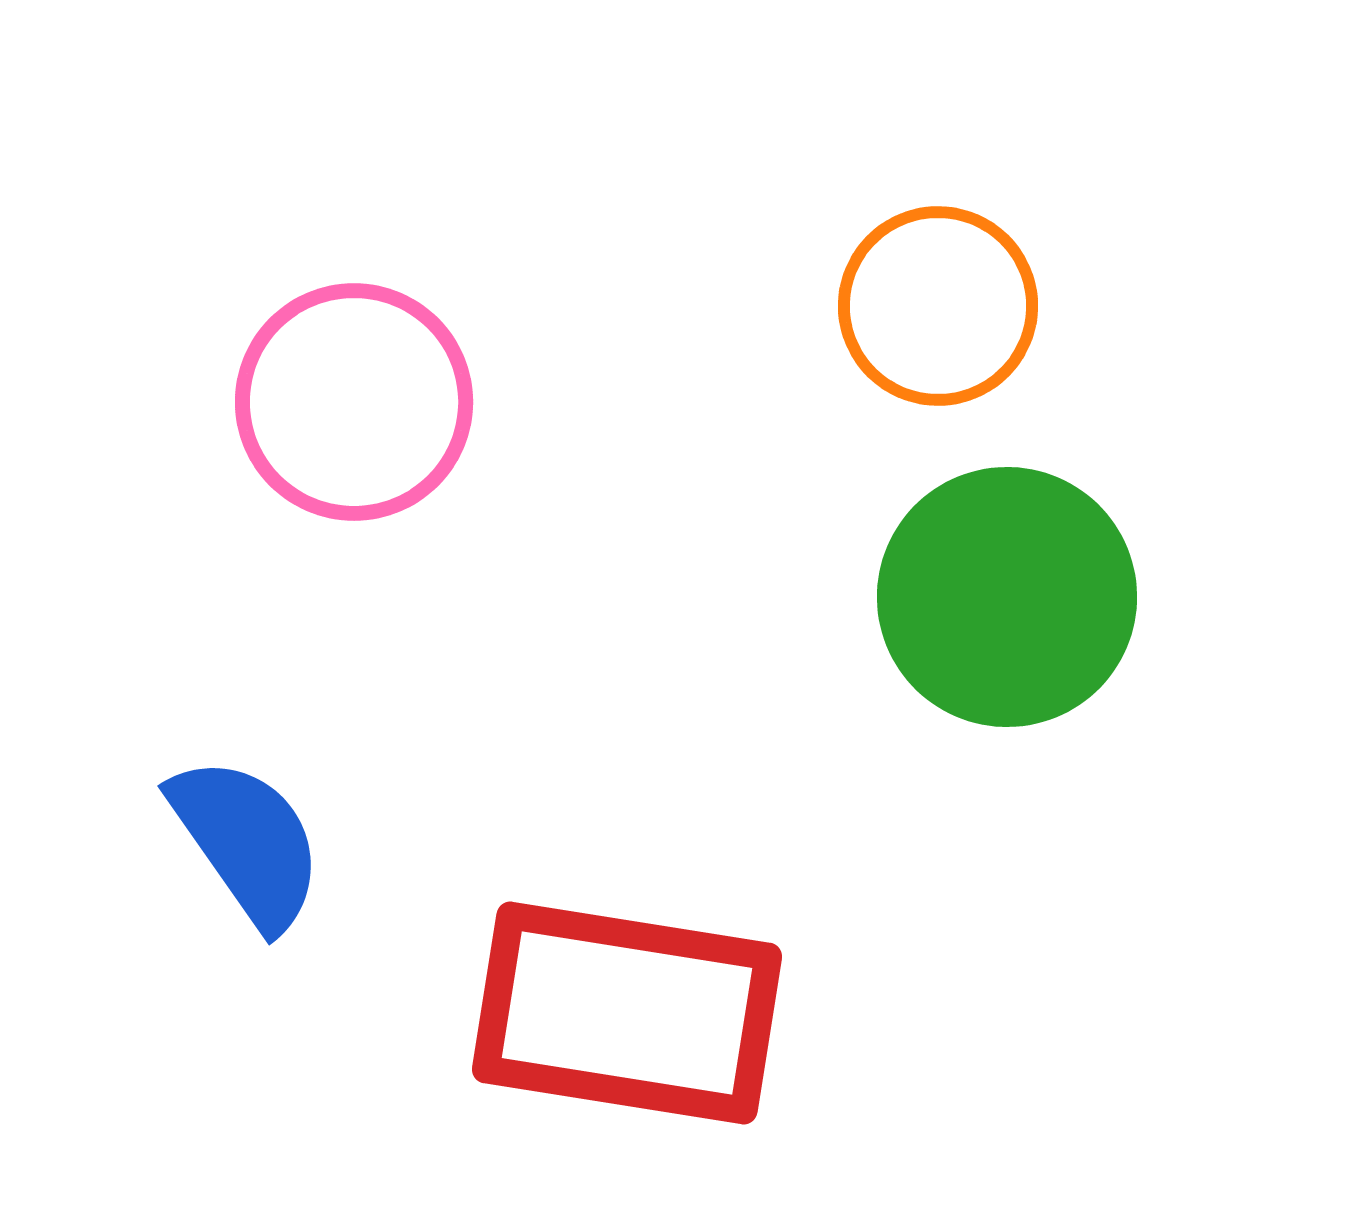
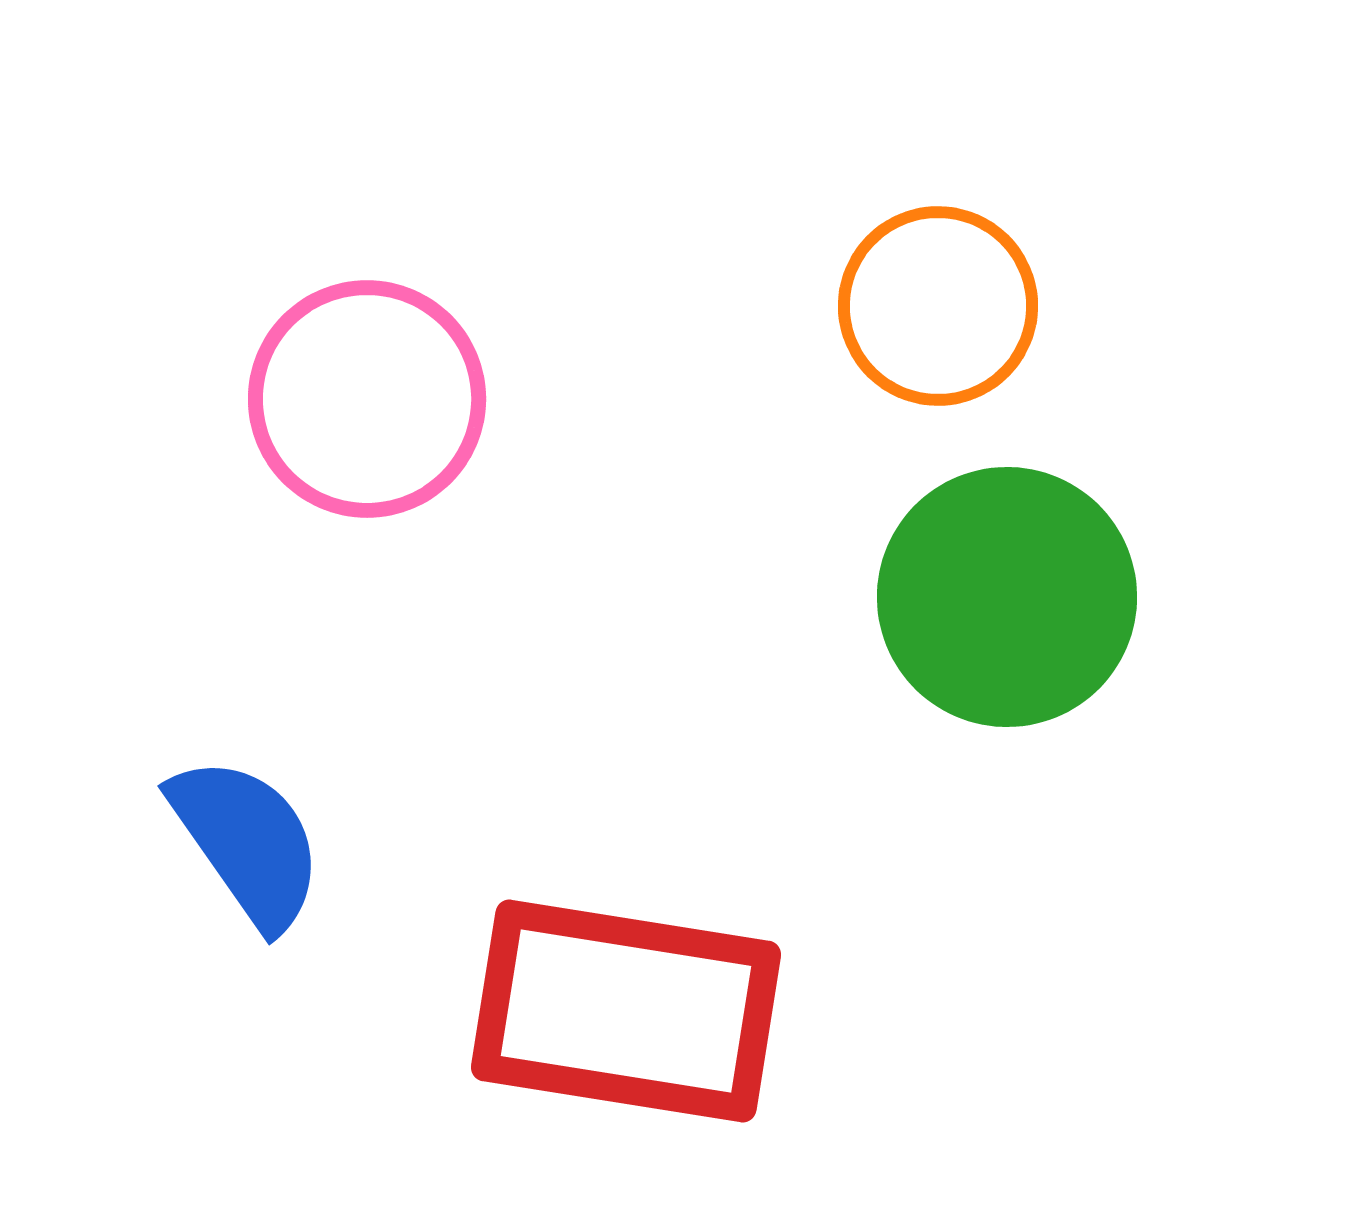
pink circle: moved 13 px right, 3 px up
red rectangle: moved 1 px left, 2 px up
